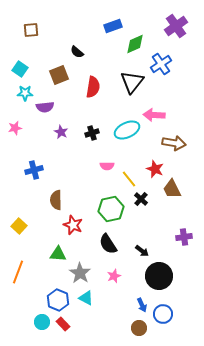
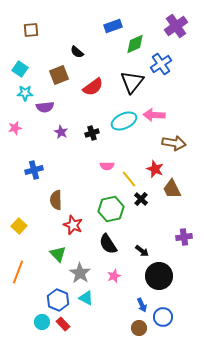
red semicircle at (93, 87): rotated 45 degrees clockwise
cyan ellipse at (127, 130): moved 3 px left, 9 px up
green triangle at (58, 254): rotated 42 degrees clockwise
blue circle at (163, 314): moved 3 px down
